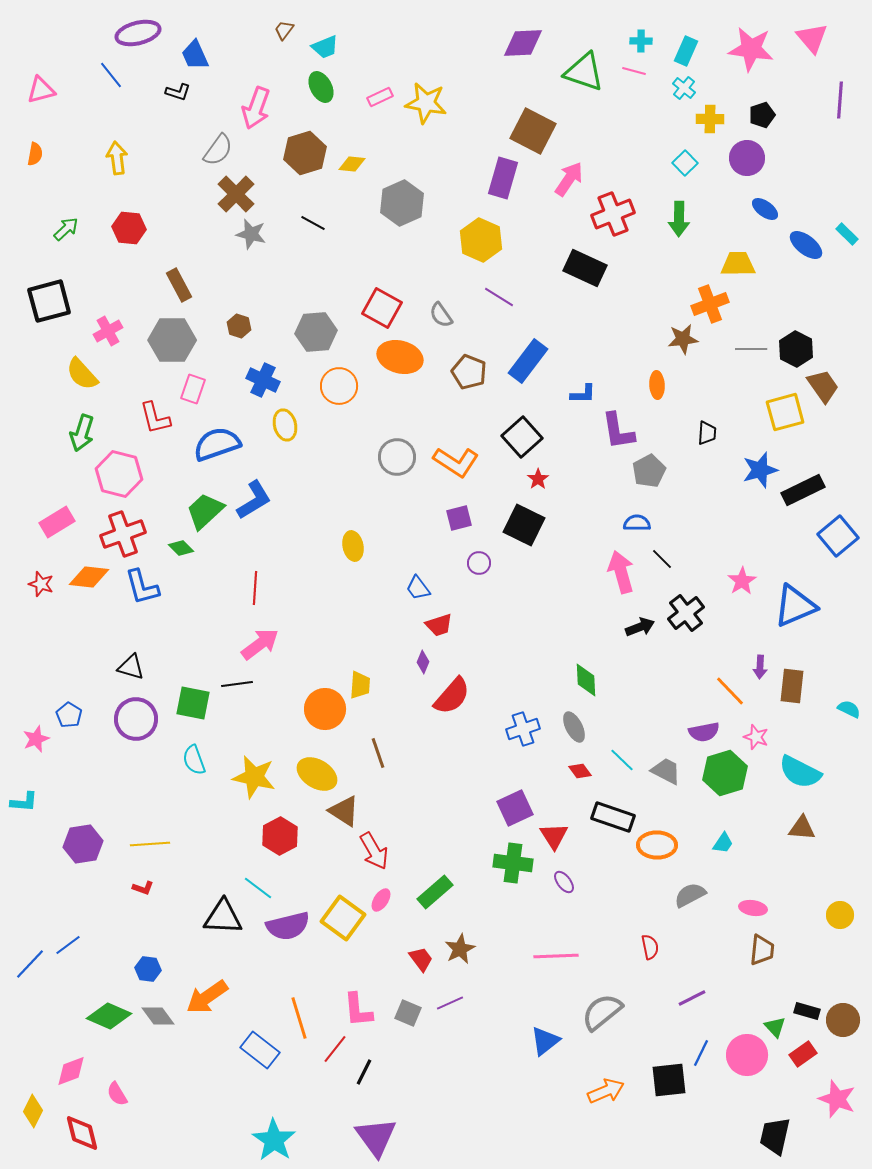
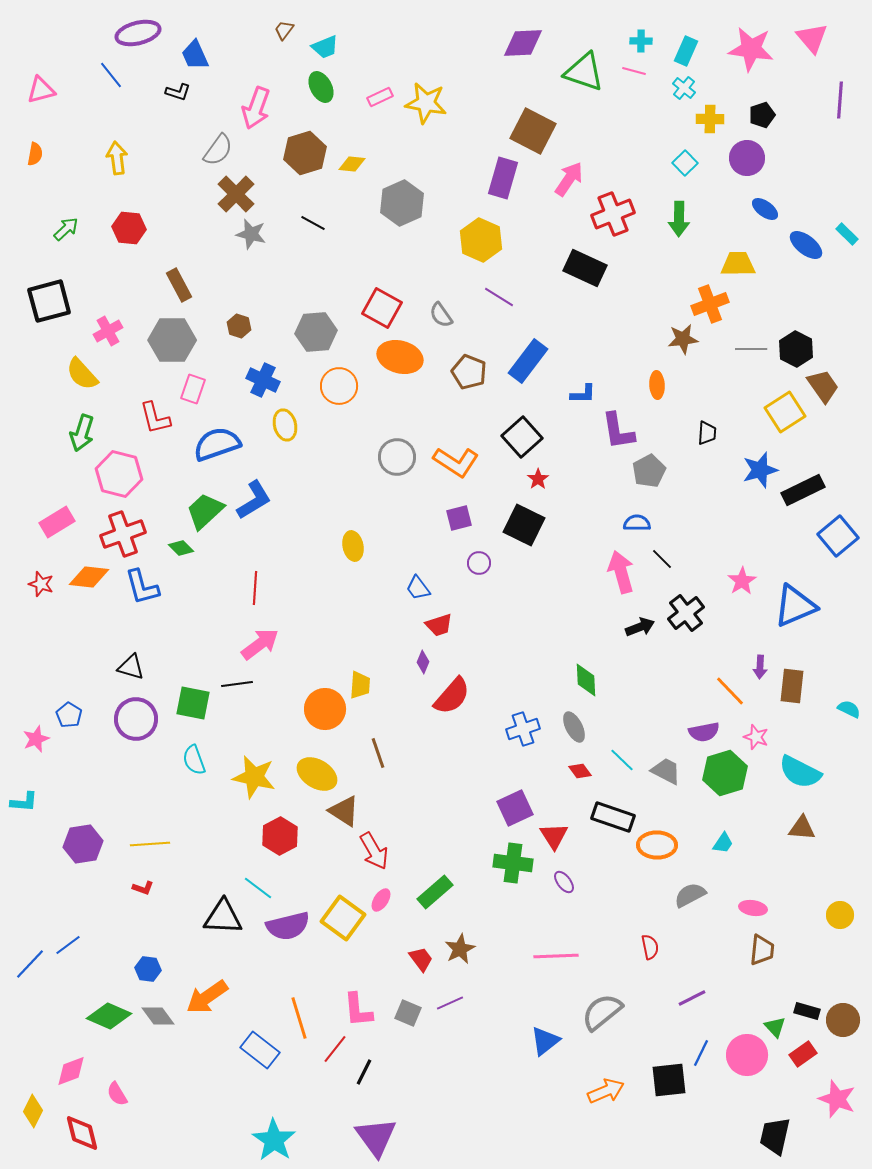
yellow square at (785, 412): rotated 18 degrees counterclockwise
